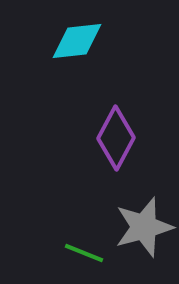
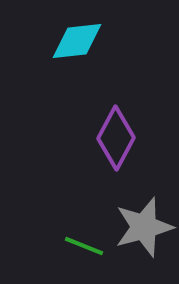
green line: moved 7 px up
